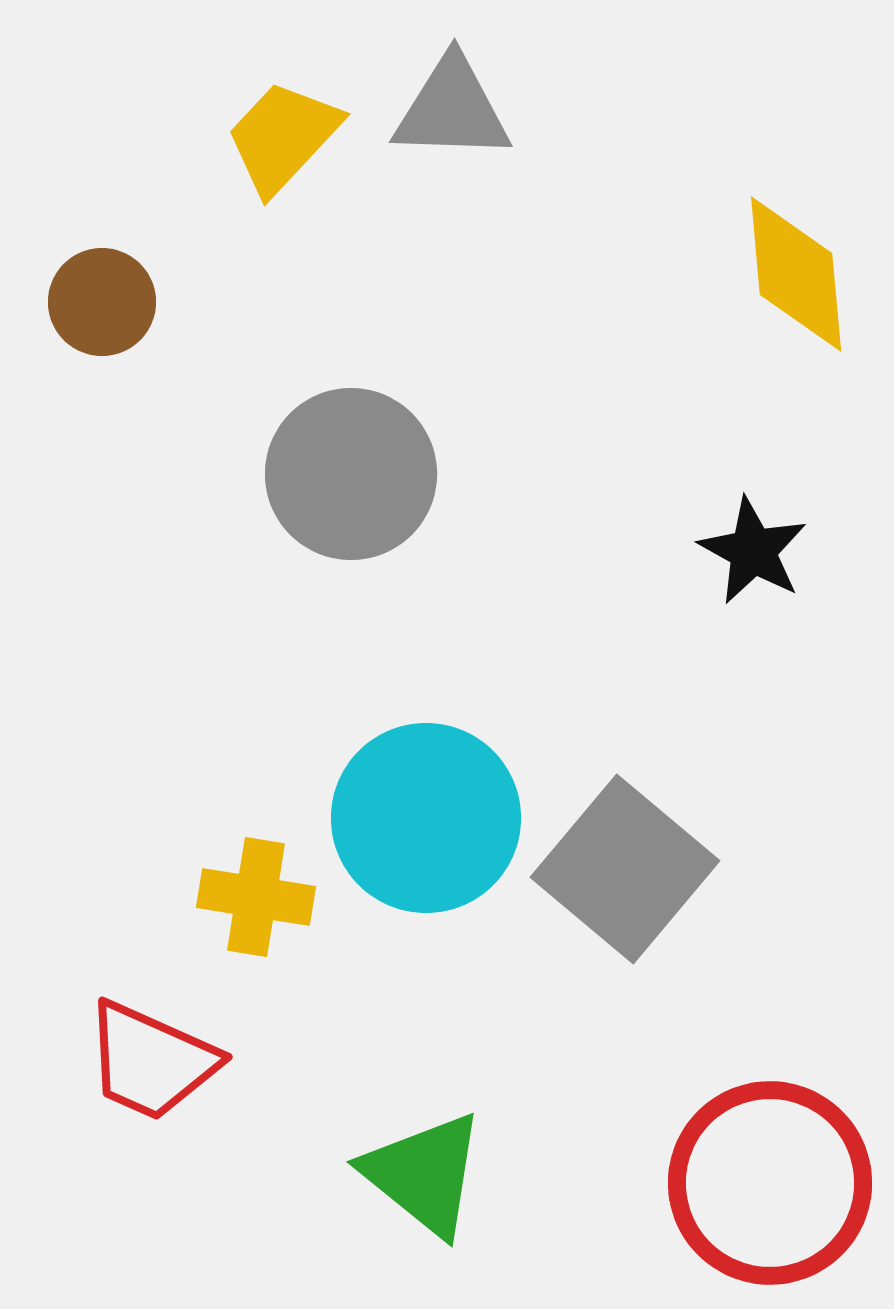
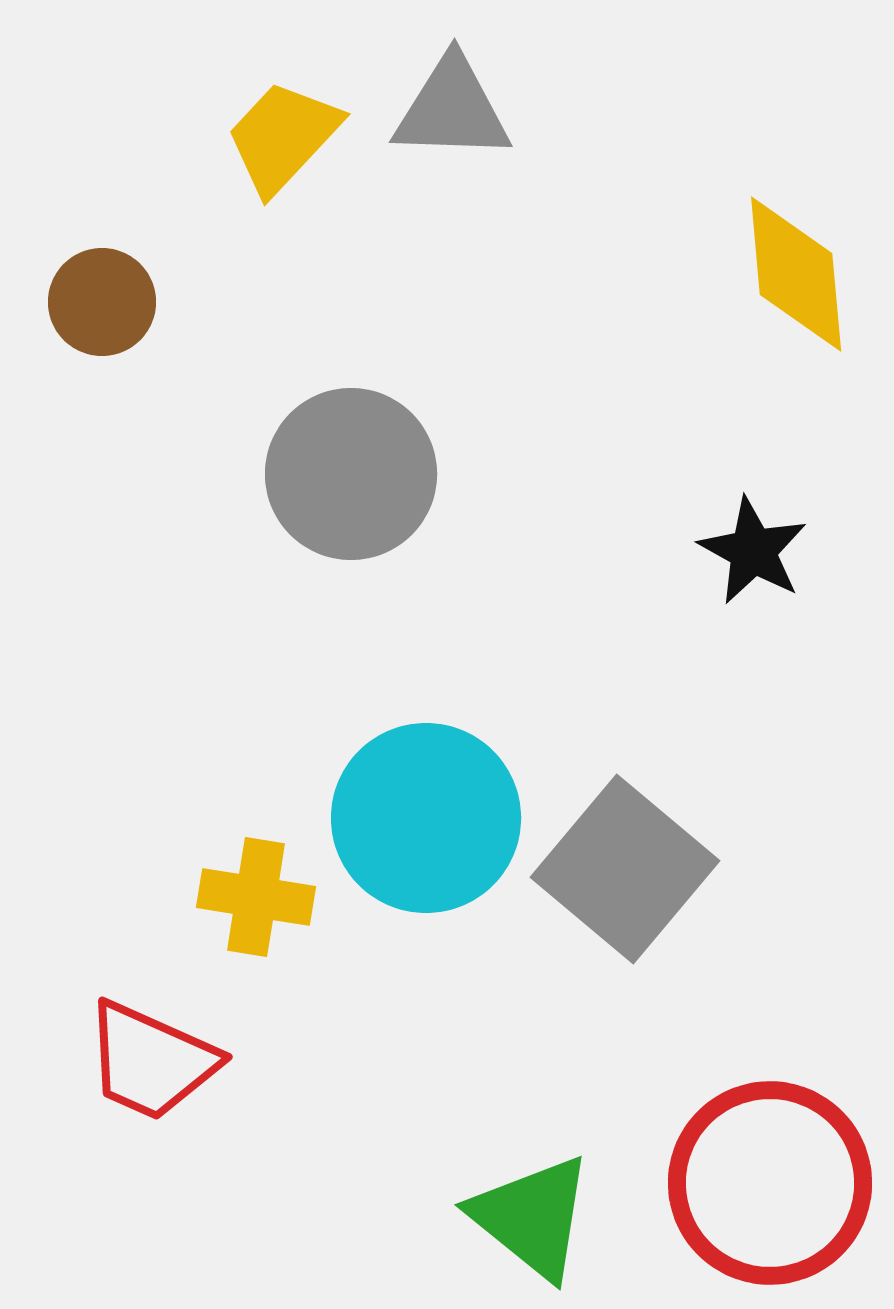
green triangle: moved 108 px right, 43 px down
